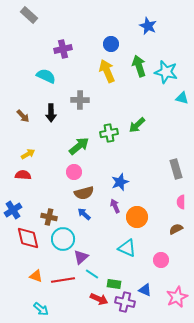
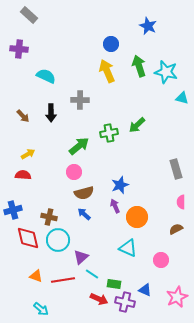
purple cross at (63, 49): moved 44 px left; rotated 18 degrees clockwise
blue star at (120, 182): moved 3 px down
blue cross at (13, 210): rotated 18 degrees clockwise
cyan circle at (63, 239): moved 5 px left, 1 px down
cyan triangle at (127, 248): moved 1 px right
